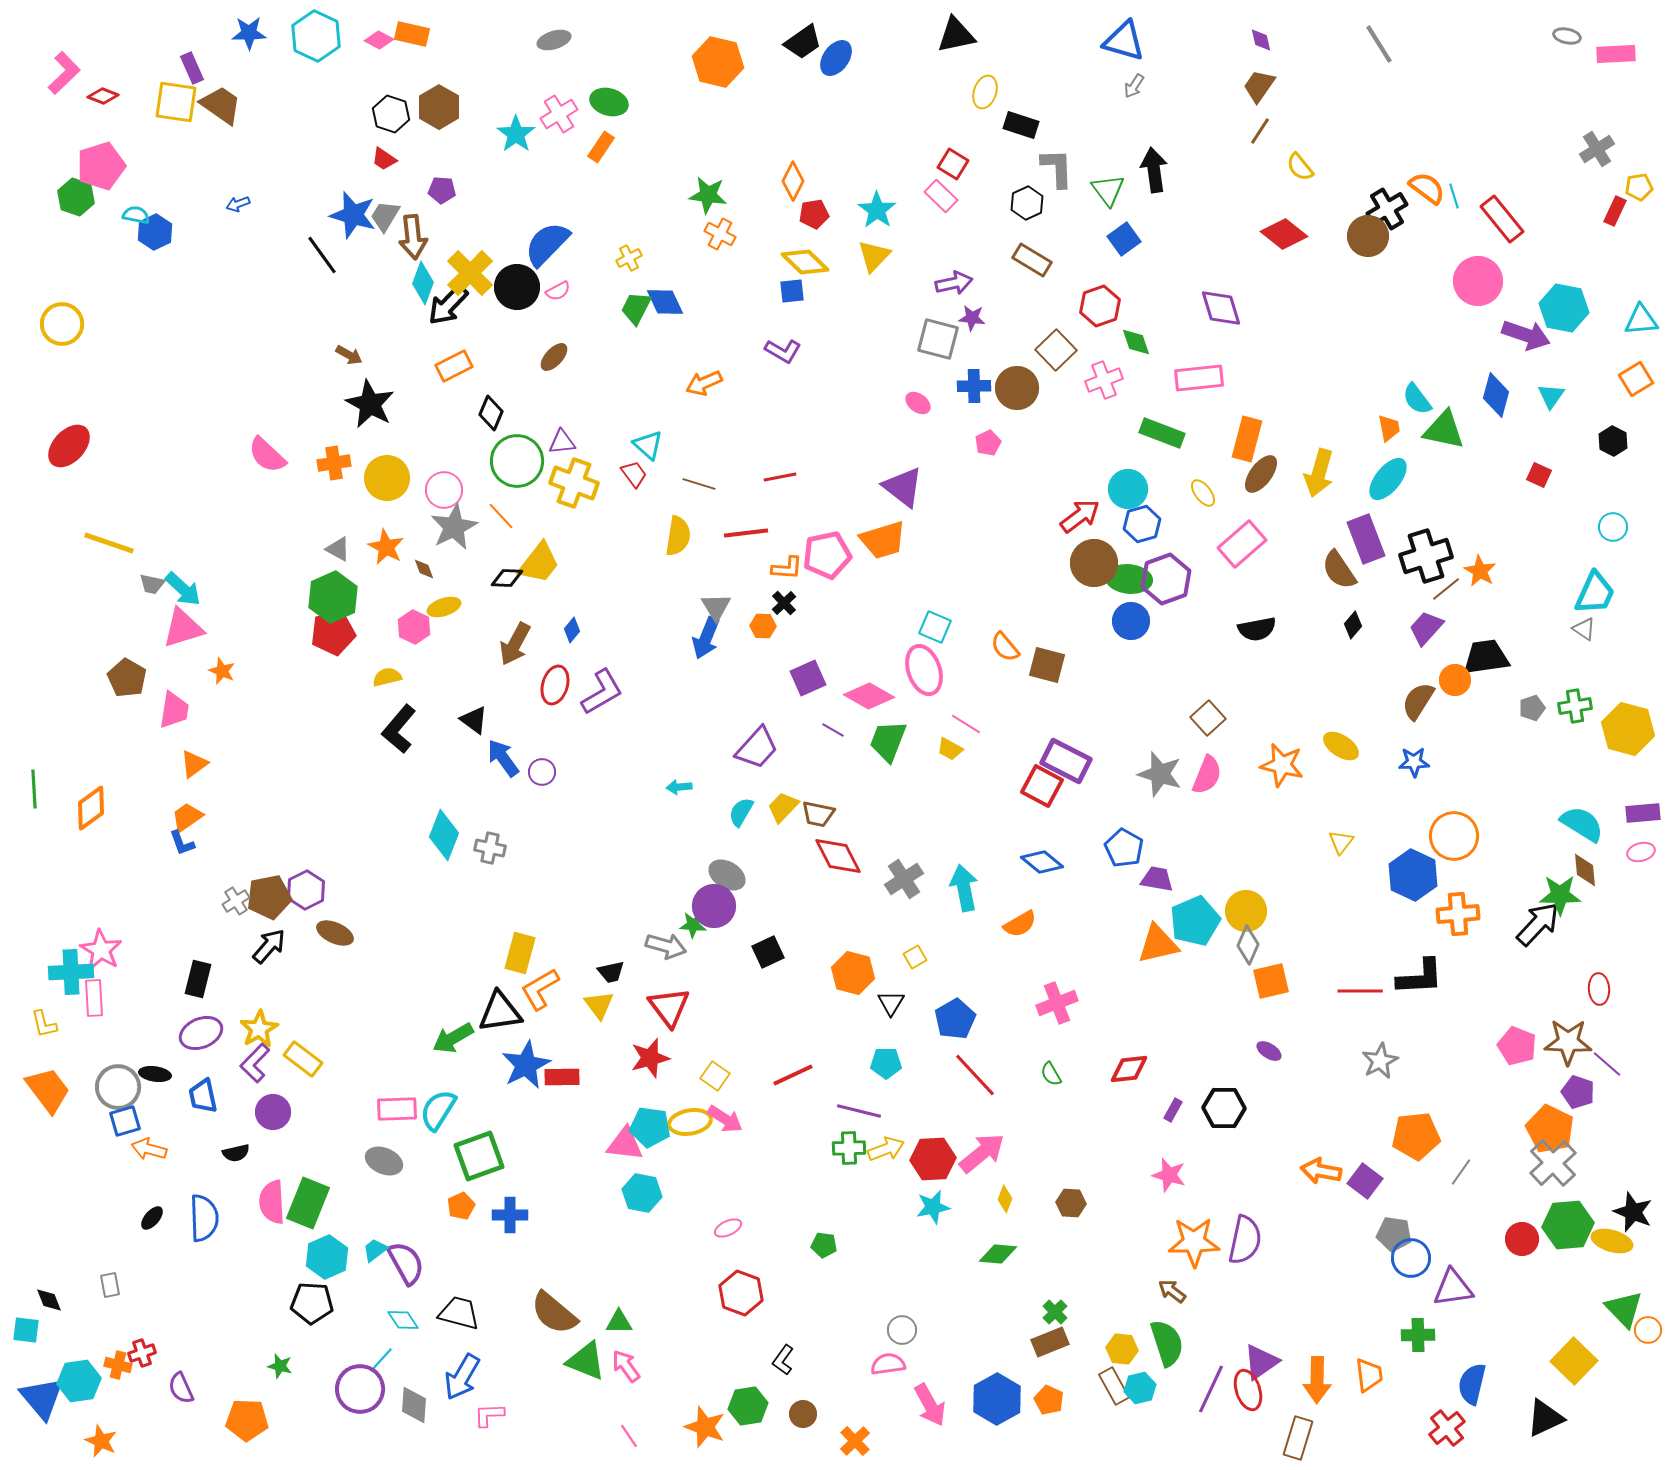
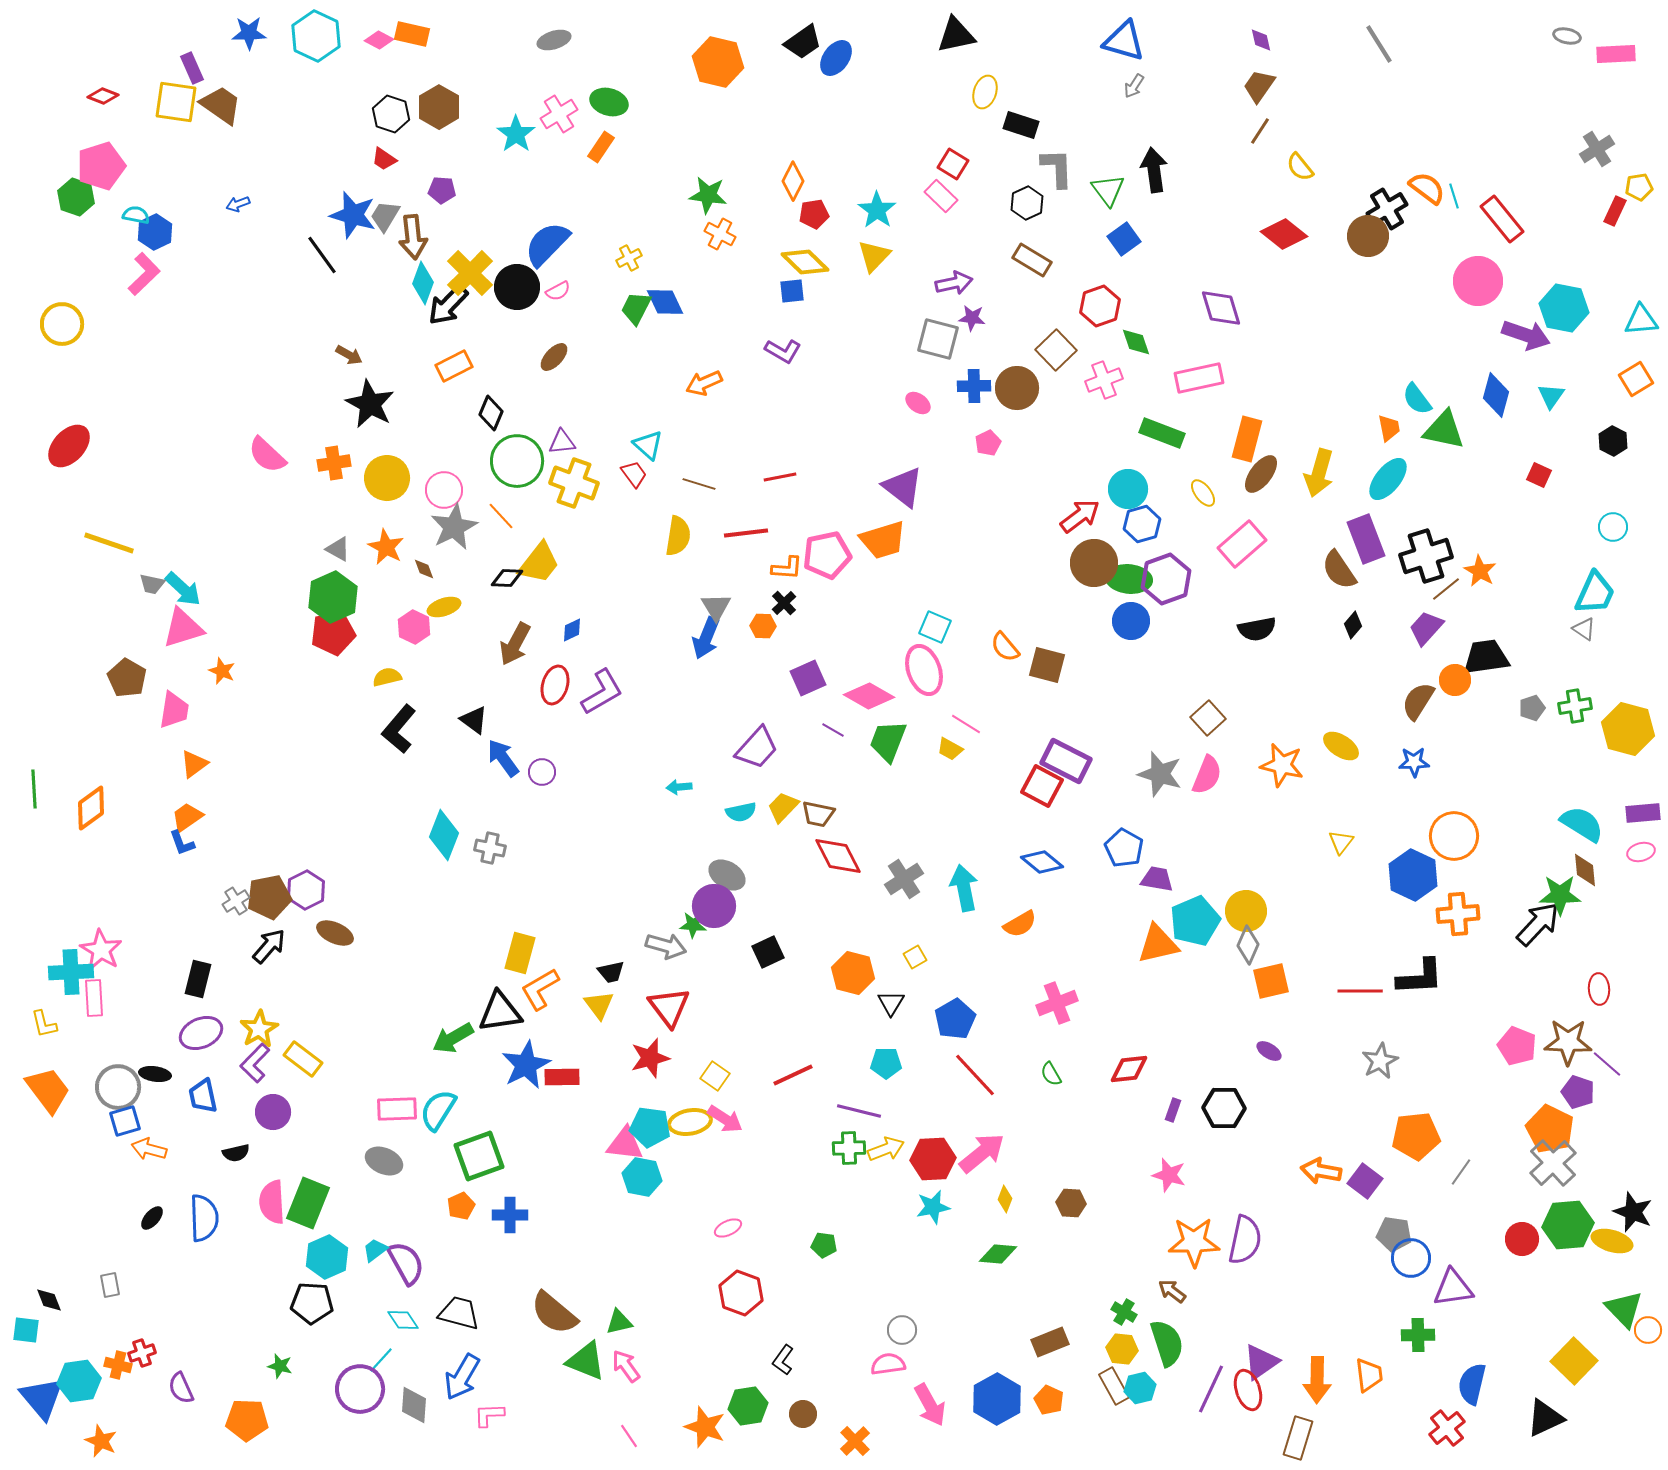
pink L-shape at (64, 73): moved 80 px right, 201 px down
pink rectangle at (1199, 378): rotated 6 degrees counterclockwise
blue diamond at (572, 630): rotated 25 degrees clockwise
cyan semicircle at (741, 812): rotated 132 degrees counterclockwise
purple rectangle at (1173, 1110): rotated 10 degrees counterclockwise
cyan hexagon at (642, 1193): moved 16 px up
green cross at (1055, 1312): moved 69 px right; rotated 15 degrees counterclockwise
green triangle at (619, 1322): rotated 12 degrees counterclockwise
